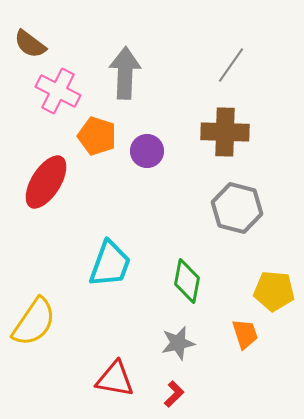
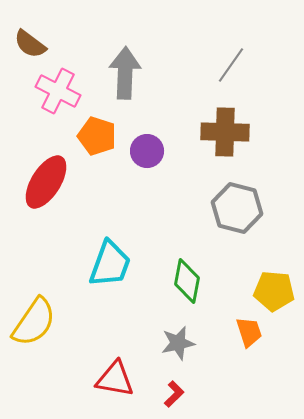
orange trapezoid: moved 4 px right, 2 px up
